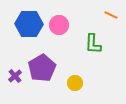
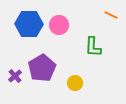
green L-shape: moved 3 px down
